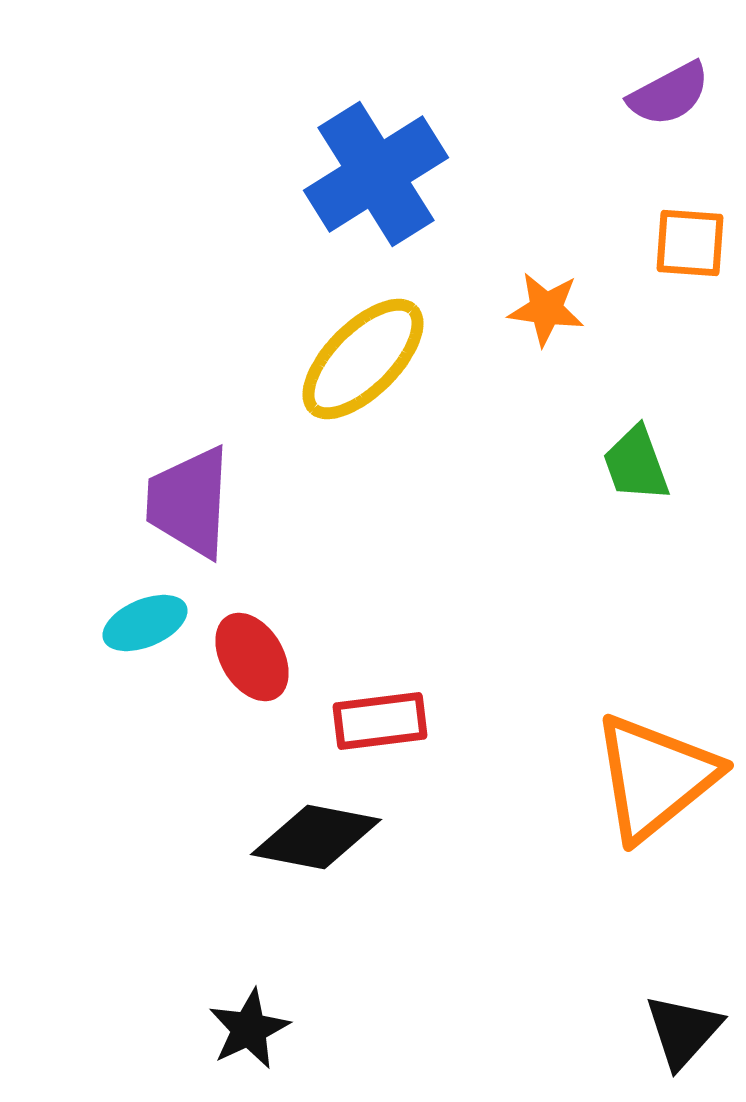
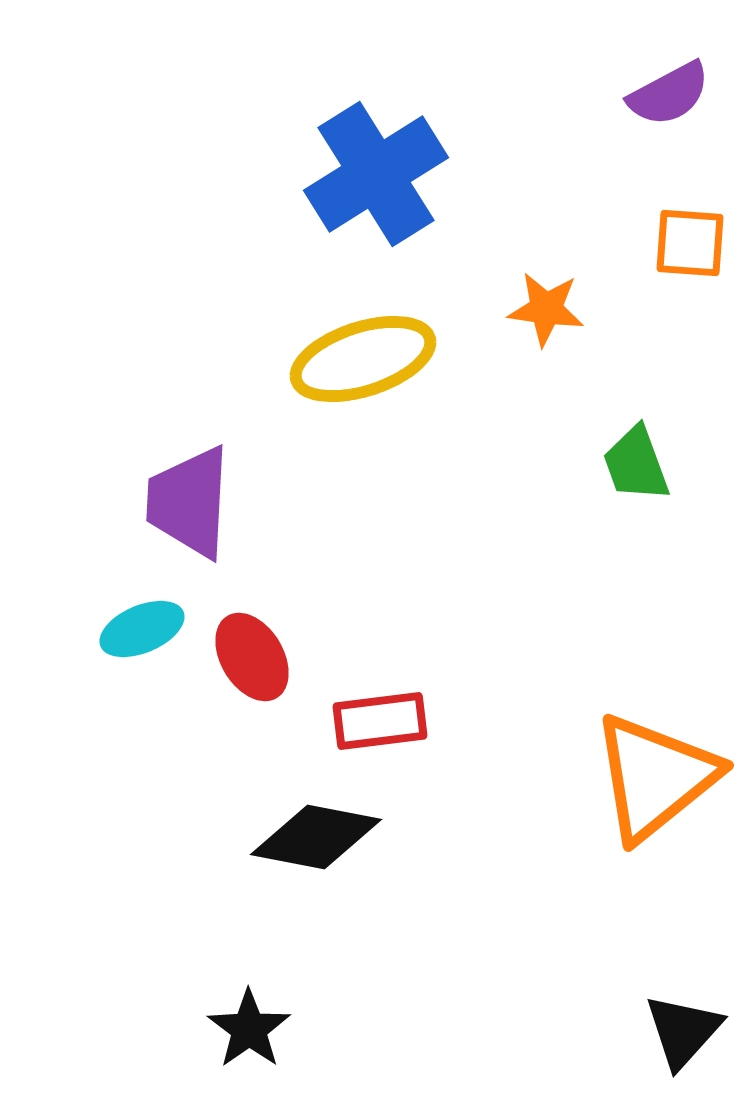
yellow ellipse: rotated 27 degrees clockwise
cyan ellipse: moved 3 px left, 6 px down
black star: rotated 10 degrees counterclockwise
